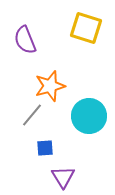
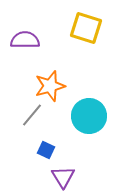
purple semicircle: rotated 112 degrees clockwise
blue square: moved 1 px right, 2 px down; rotated 30 degrees clockwise
